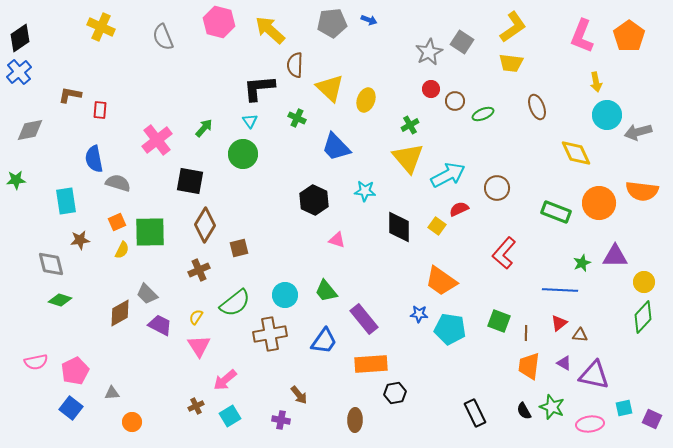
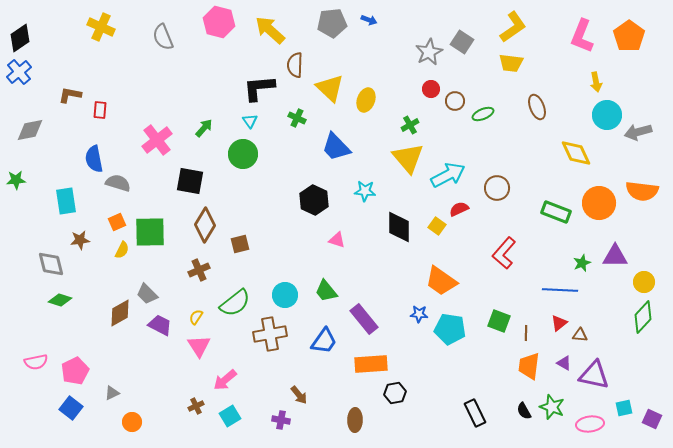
brown square at (239, 248): moved 1 px right, 4 px up
gray triangle at (112, 393): rotated 21 degrees counterclockwise
